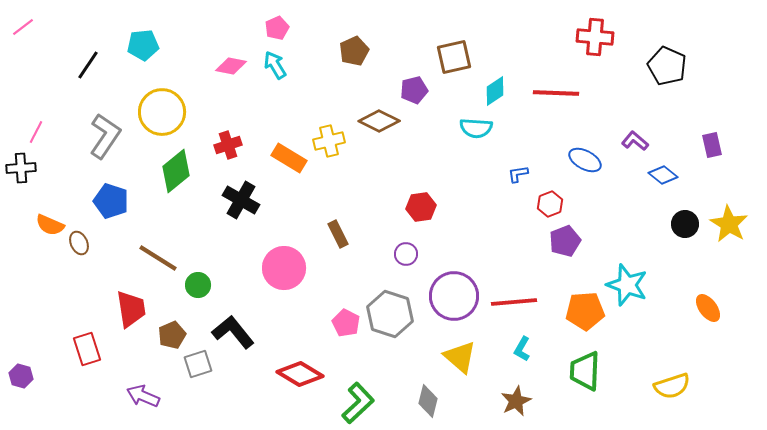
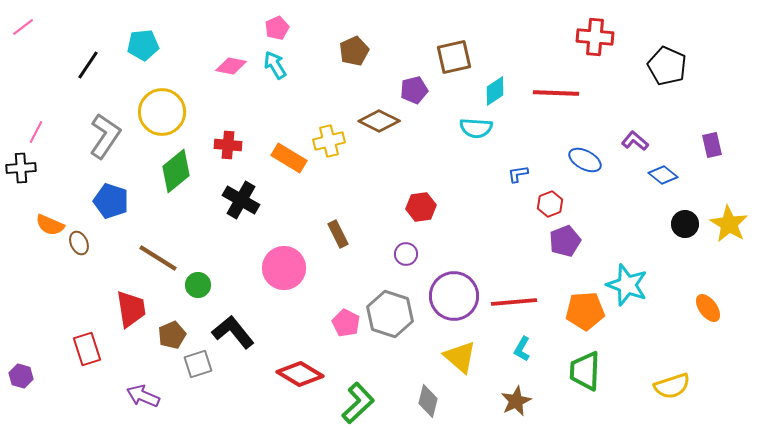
red cross at (228, 145): rotated 24 degrees clockwise
